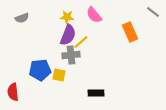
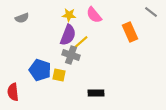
gray line: moved 2 px left
yellow star: moved 2 px right, 2 px up
gray cross: rotated 24 degrees clockwise
blue pentagon: rotated 25 degrees clockwise
